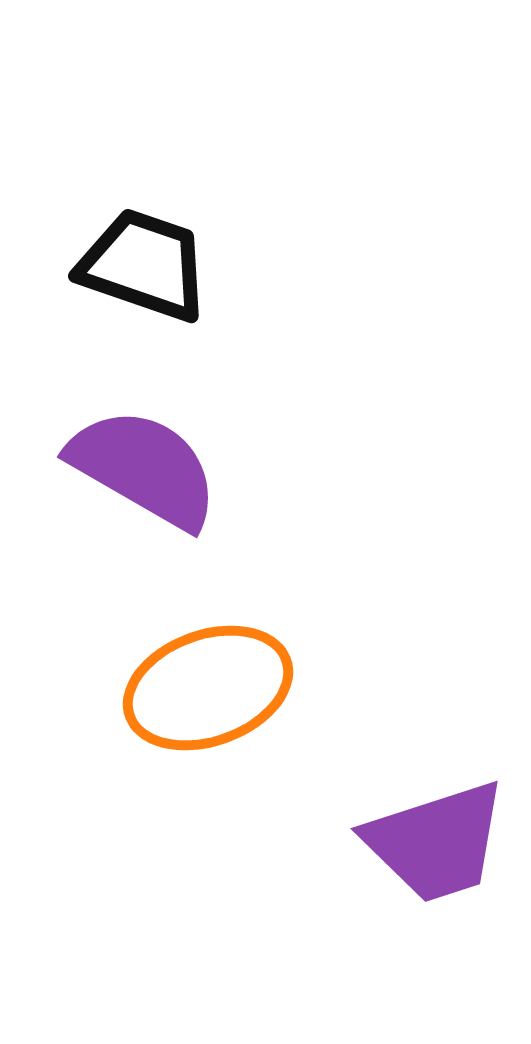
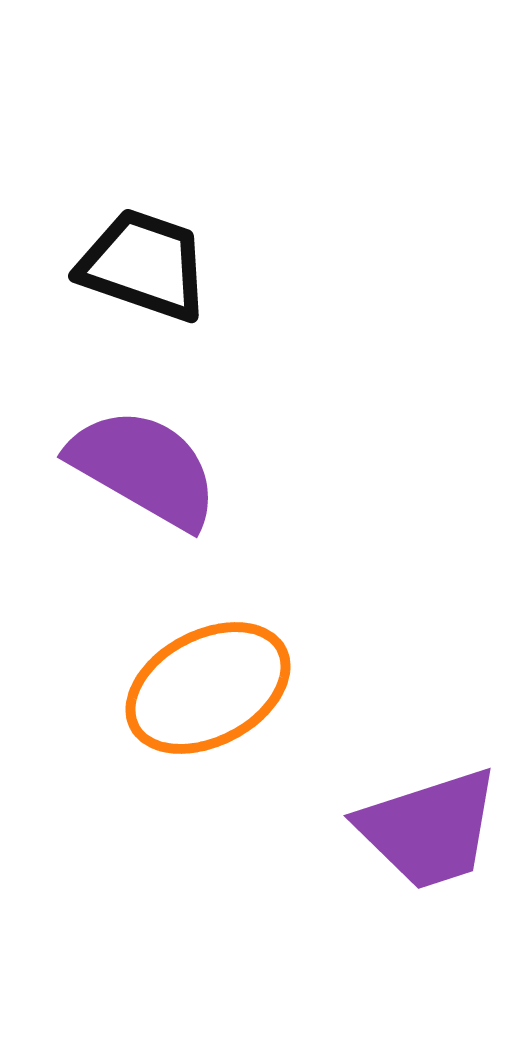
orange ellipse: rotated 8 degrees counterclockwise
purple trapezoid: moved 7 px left, 13 px up
